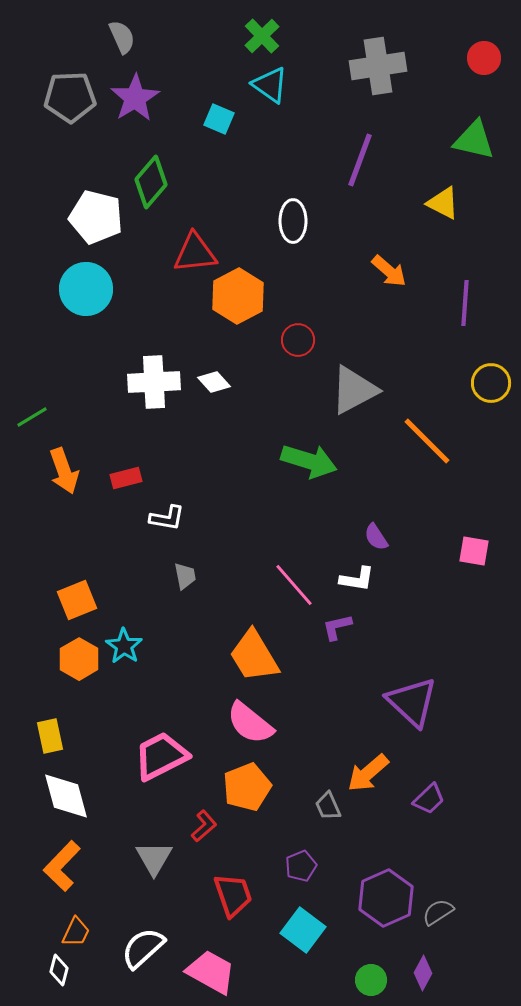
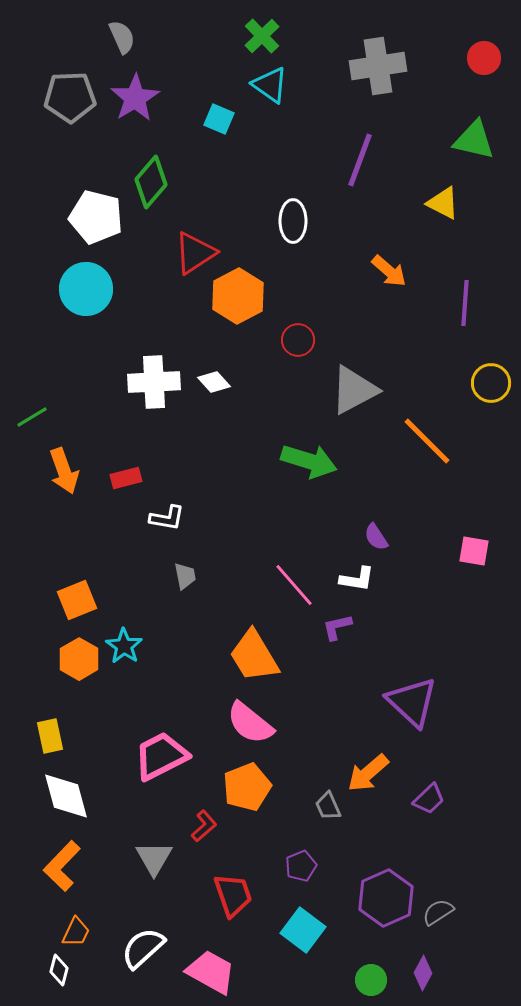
red triangle at (195, 253): rotated 27 degrees counterclockwise
